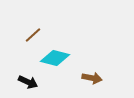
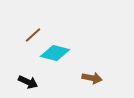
cyan diamond: moved 5 px up
